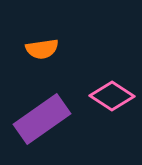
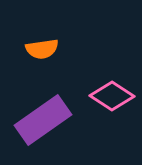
purple rectangle: moved 1 px right, 1 px down
